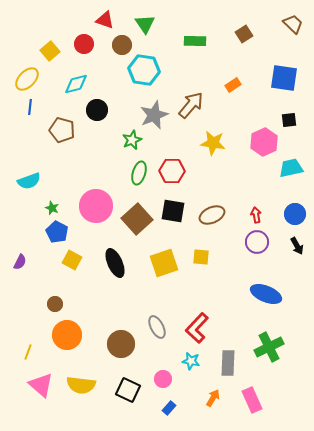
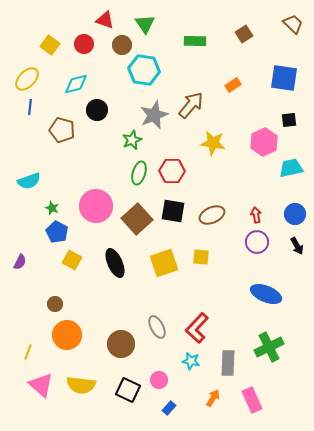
yellow square at (50, 51): moved 6 px up; rotated 12 degrees counterclockwise
pink circle at (163, 379): moved 4 px left, 1 px down
